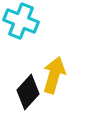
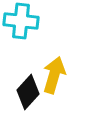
cyan cross: rotated 16 degrees counterclockwise
